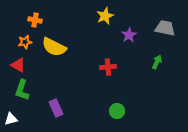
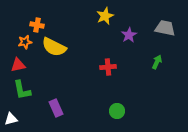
orange cross: moved 2 px right, 5 px down
red triangle: rotated 42 degrees counterclockwise
green L-shape: rotated 30 degrees counterclockwise
